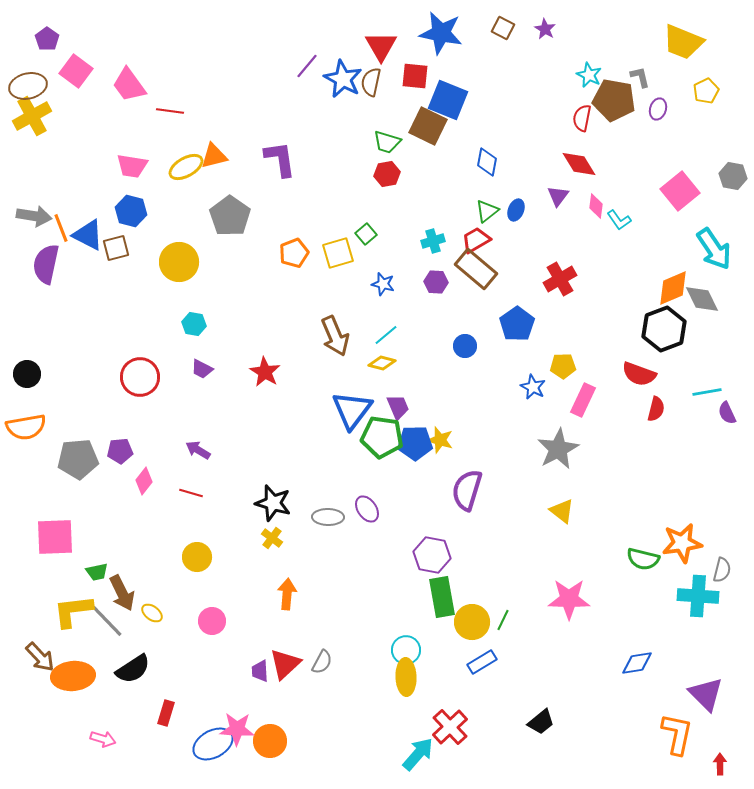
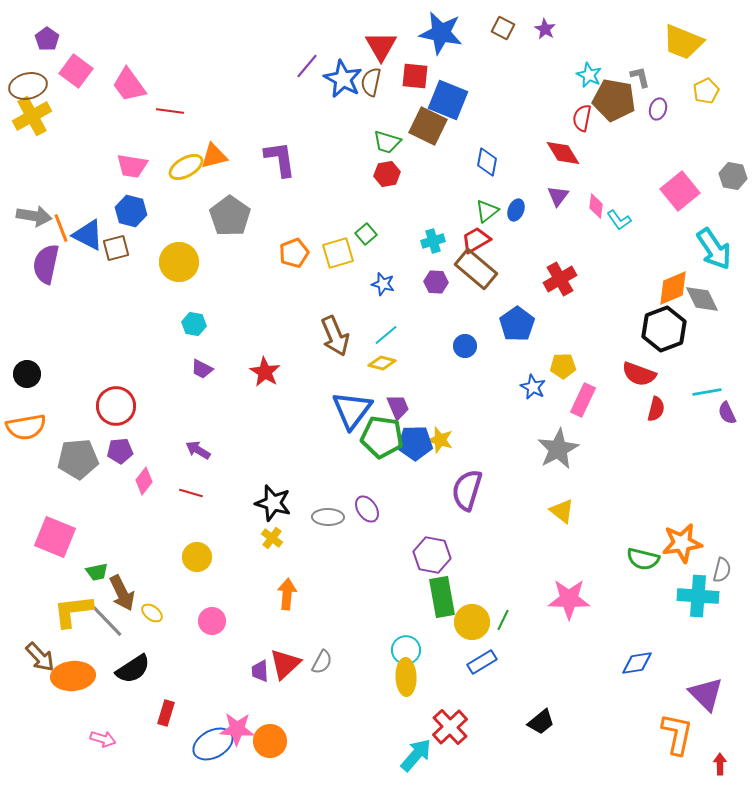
red diamond at (579, 164): moved 16 px left, 11 px up
red circle at (140, 377): moved 24 px left, 29 px down
pink square at (55, 537): rotated 24 degrees clockwise
cyan arrow at (418, 754): moved 2 px left, 1 px down
